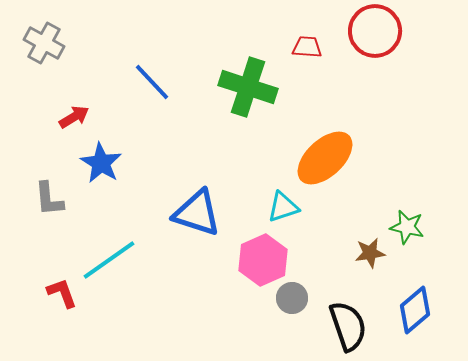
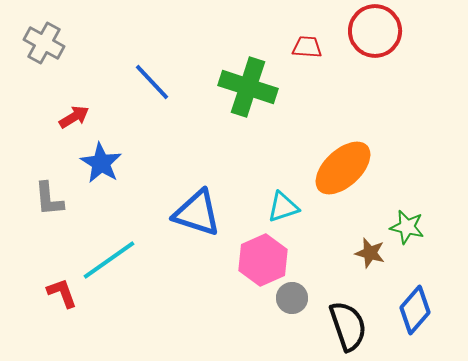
orange ellipse: moved 18 px right, 10 px down
brown star: rotated 24 degrees clockwise
blue diamond: rotated 9 degrees counterclockwise
